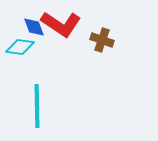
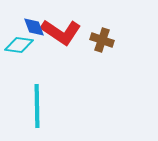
red L-shape: moved 8 px down
cyan diamond: moved 1 px left, 2 px up
